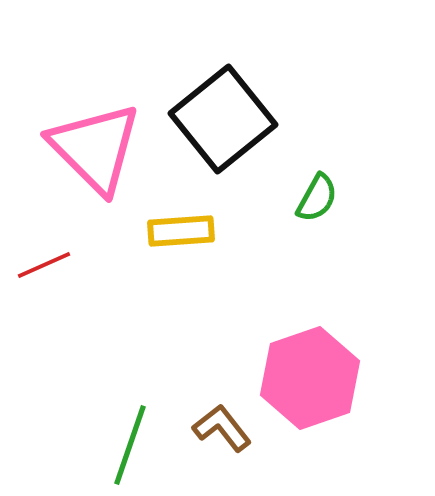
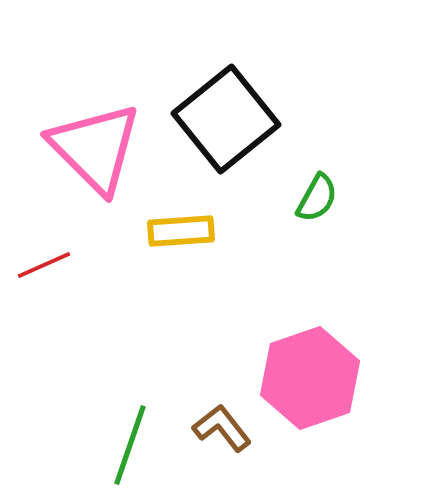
black square: moved 3 px right
